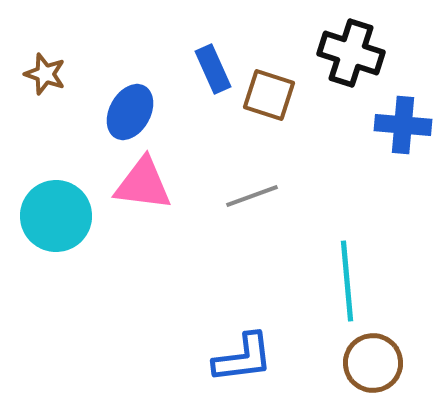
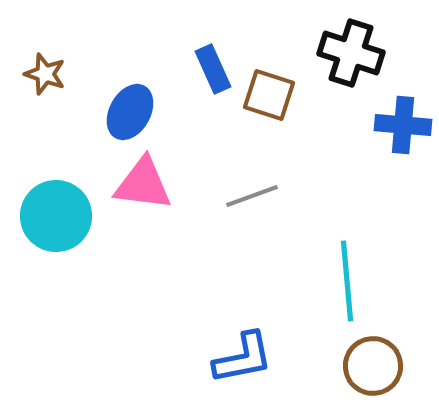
blue L-shape: rotated 4 degrees counterclockwise
brown circle: moved 3 px down
